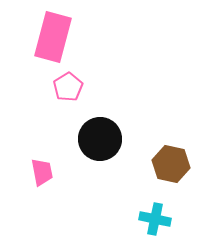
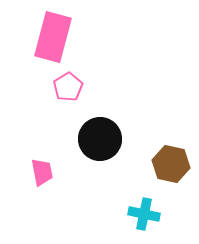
cyan cross: moved 11 px left, 5 px up
